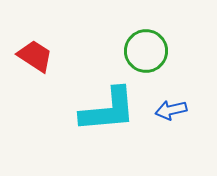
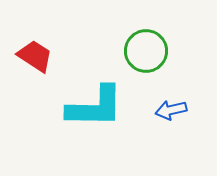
cyan L-shape: moved 13 px left, 3 px up; rotated 6 degrees clockwise
